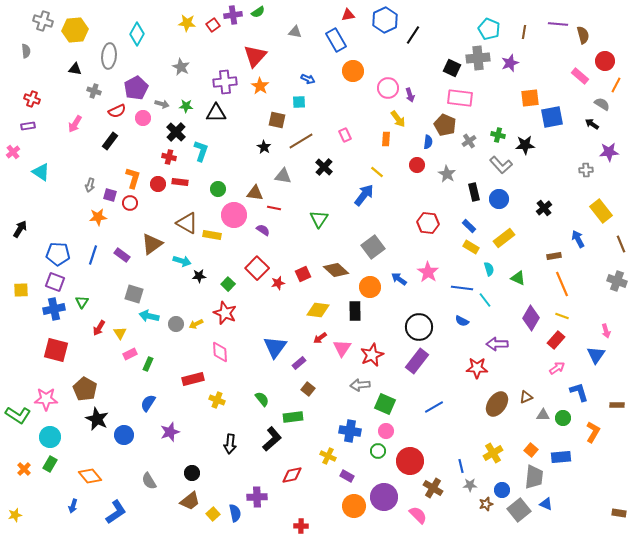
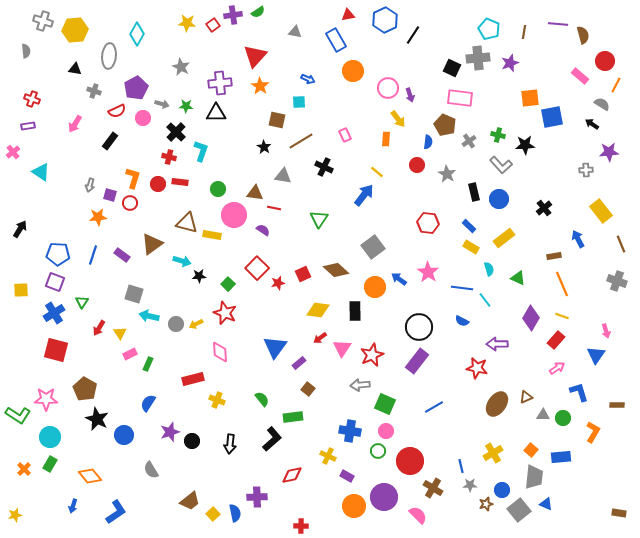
purple cross at (225, 82): moved 5 px left, 1 px down
black cross at (324, 167): rotated 18 degrees counterclockwise
brown triangle at (187, 223): rotated 15 degrees counterclockwise
orange circle at (370, 287): moved 5 px right
blue cross at (54, 309): moved 4 px down; rotated 20 degrees counterclockwise
red star at (477, 368): rotated 10 degrees clockwise
black circle at (192, 473): moved 32 px up
gray semicircle at (149, 481): moved 2 px right, 11 px up
